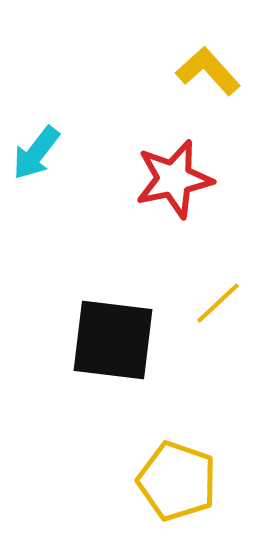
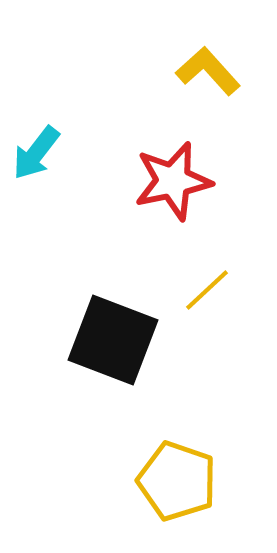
red star: moved 1 px left, 2 px down
yellow line: moved 11 px left, 13 px up
black square: rotated 14 degrees clockwise
